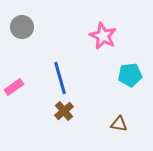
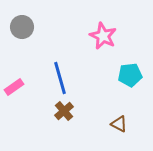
brown triangle: rotated 18 degrees clockwise
